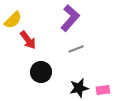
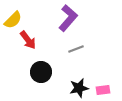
purple L-shape: moved 2 px left
